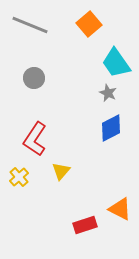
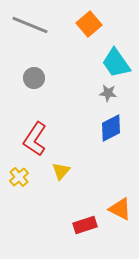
gray star: rotated 18 degrees counterclockwise
